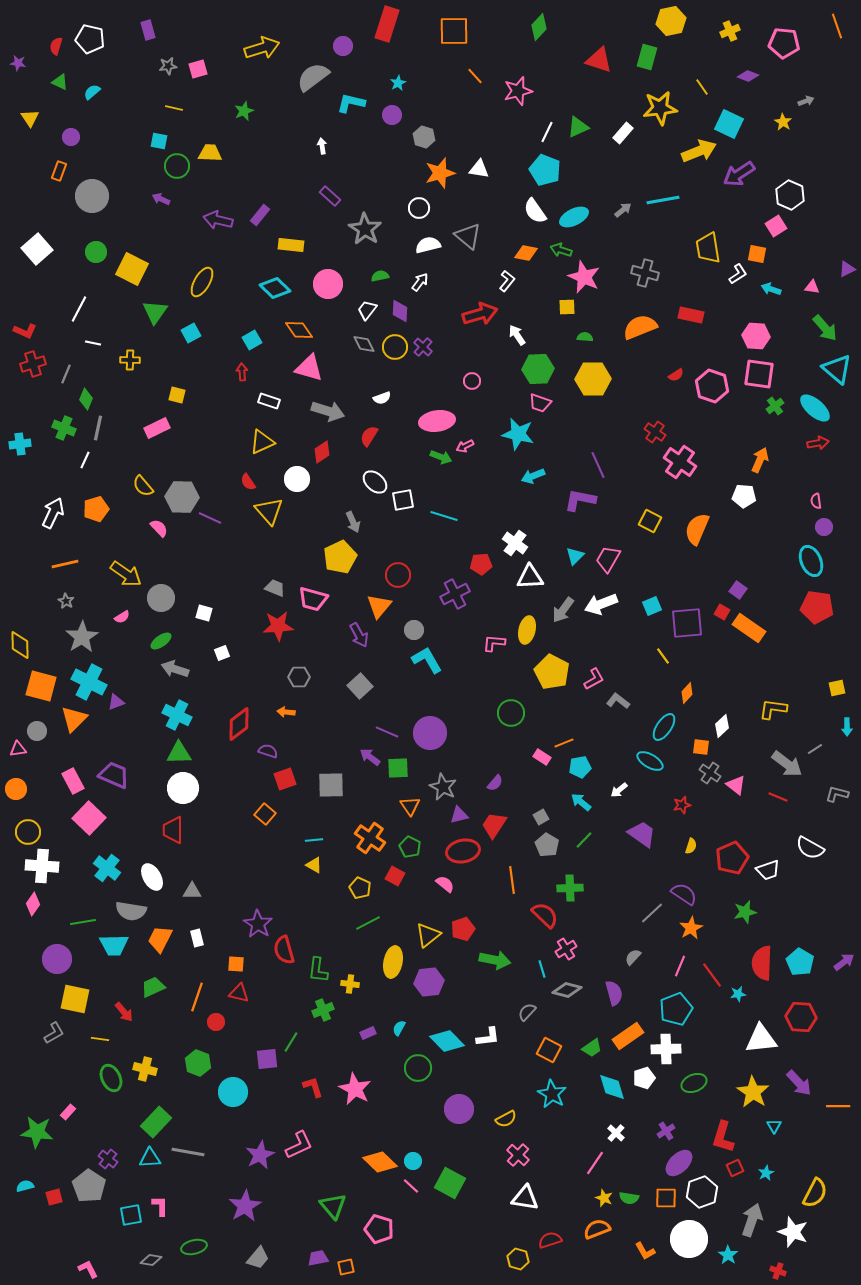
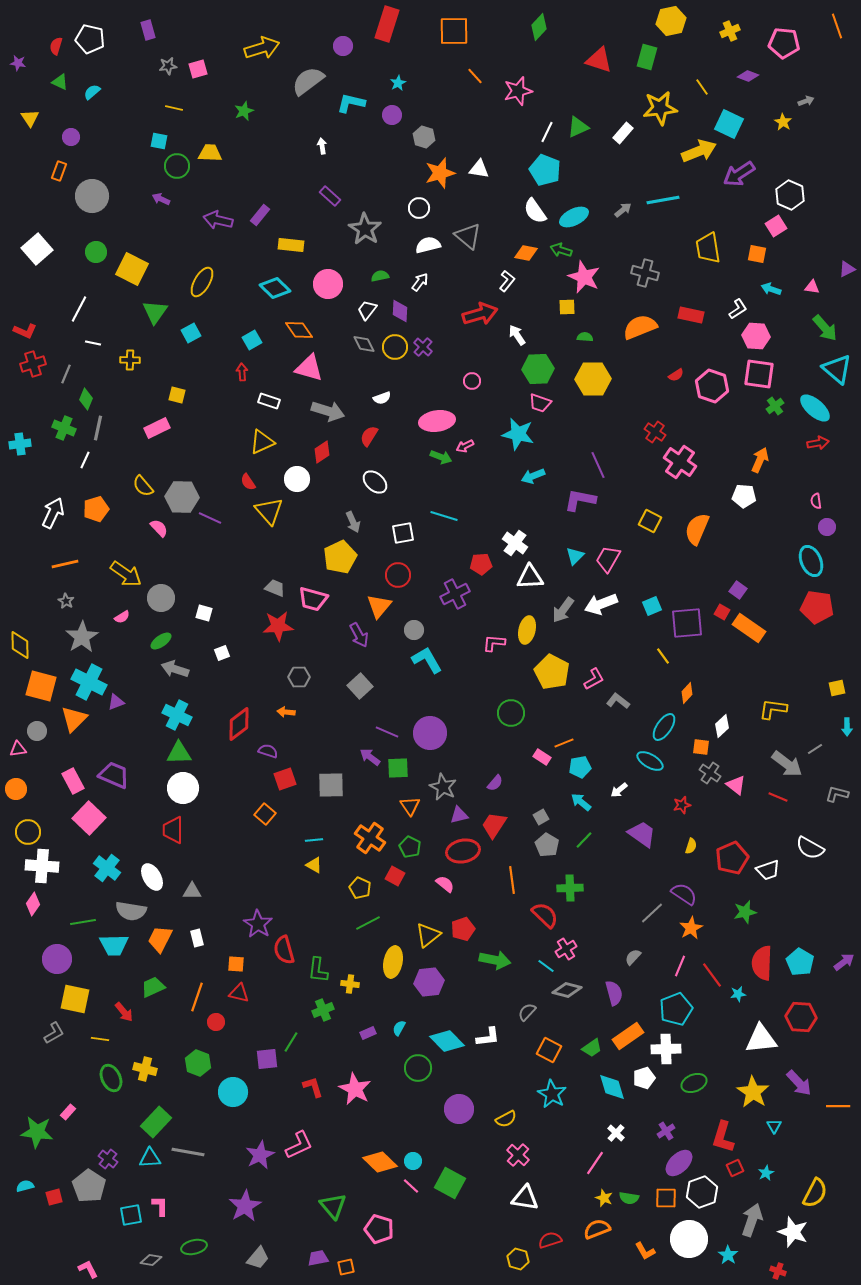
gray semicircle at (313, 77): moved 5 px left, 4 px down
white L-shape at (738, 274): moved 35 px down
white square at (403, 500): moved 33 px down
purple circle at (824, 527): moved 3 px right
cyan line at (542, 969): moved 4 px right, 3 px up; rotated 36 degrees counterclockwise
